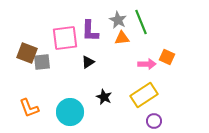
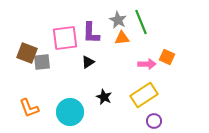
purple L-shape: moved 1 px right, 2 px down
